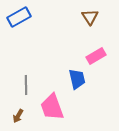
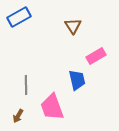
brown triangle: moved 17 px left, 9 px down
blue trapezoid: moved 1 px down
